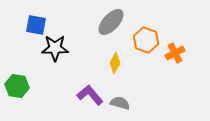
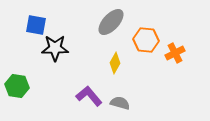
orange hexagon: rotated 15 degrees counterclockwise
purple L-shape: moved 1 px left, 1 px down
